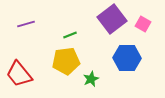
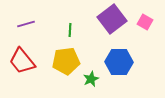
pink square: moved 2 px right, 2 px up
green line: moved 5 px up; rotated 64 degrees counterclockwise
blue hexagon: moved 8 px left, 4 px down
red trapezoid: moved 3 px right, 13 px up
